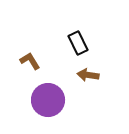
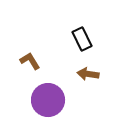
black rectangle: moved 4 px right, 4 px up
brown arrow: moved 1 px up
